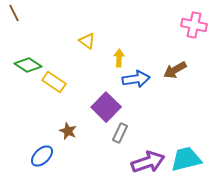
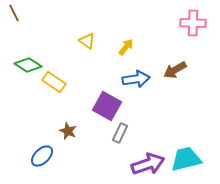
pink cross: moved 1 px left, 2 px up; rotated 10 degrees counterclockwise
yellow arrow: moved 7 px right, 11 px up; rotated 36 degrees clockwise
purple square: moved 1 px right, 1 px up; rotated 16 degrees counterclockwise
purple arrow: moved 2 px down
